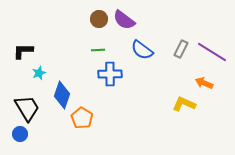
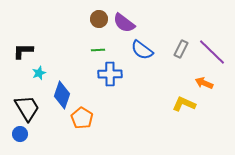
purple semicircle: moved 3 px down
purple line: rotated 12 degrees clockwise
